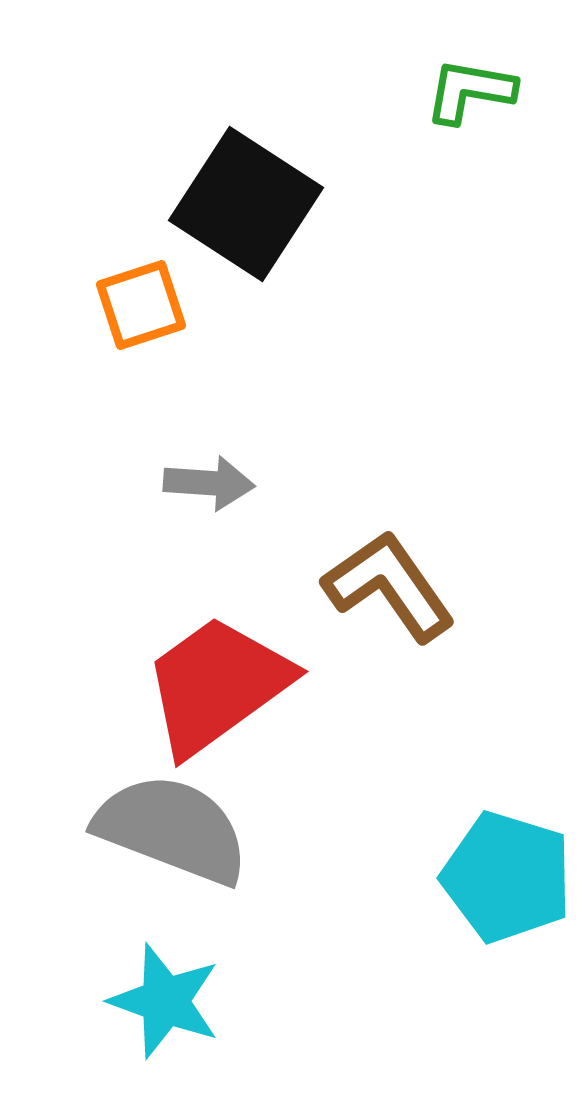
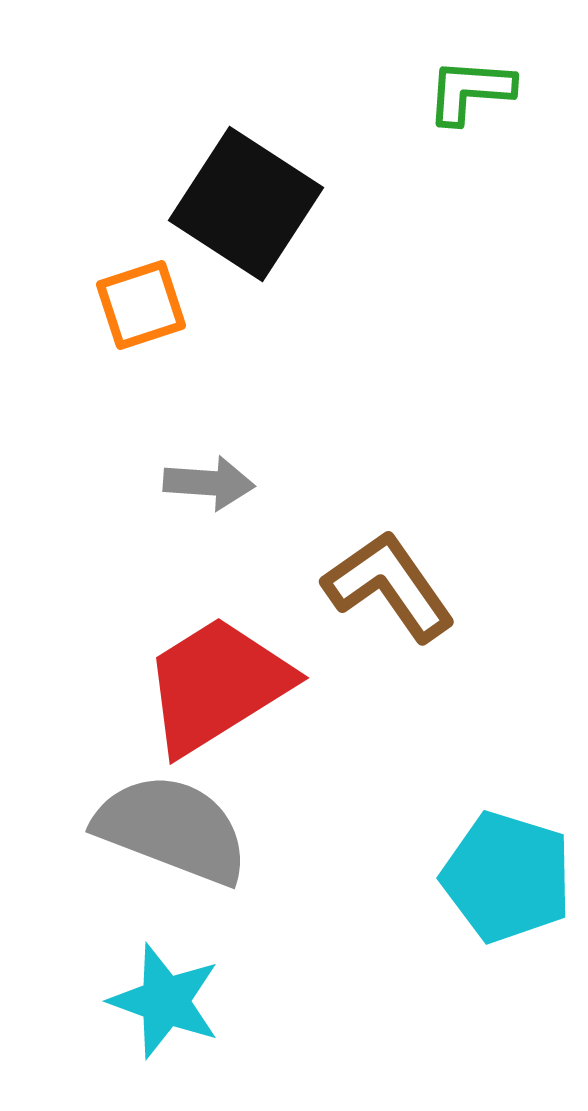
green L-shape: rotated 6 degrees counterclockwise
red trapezoid: rotated 4 degrees clockwise
